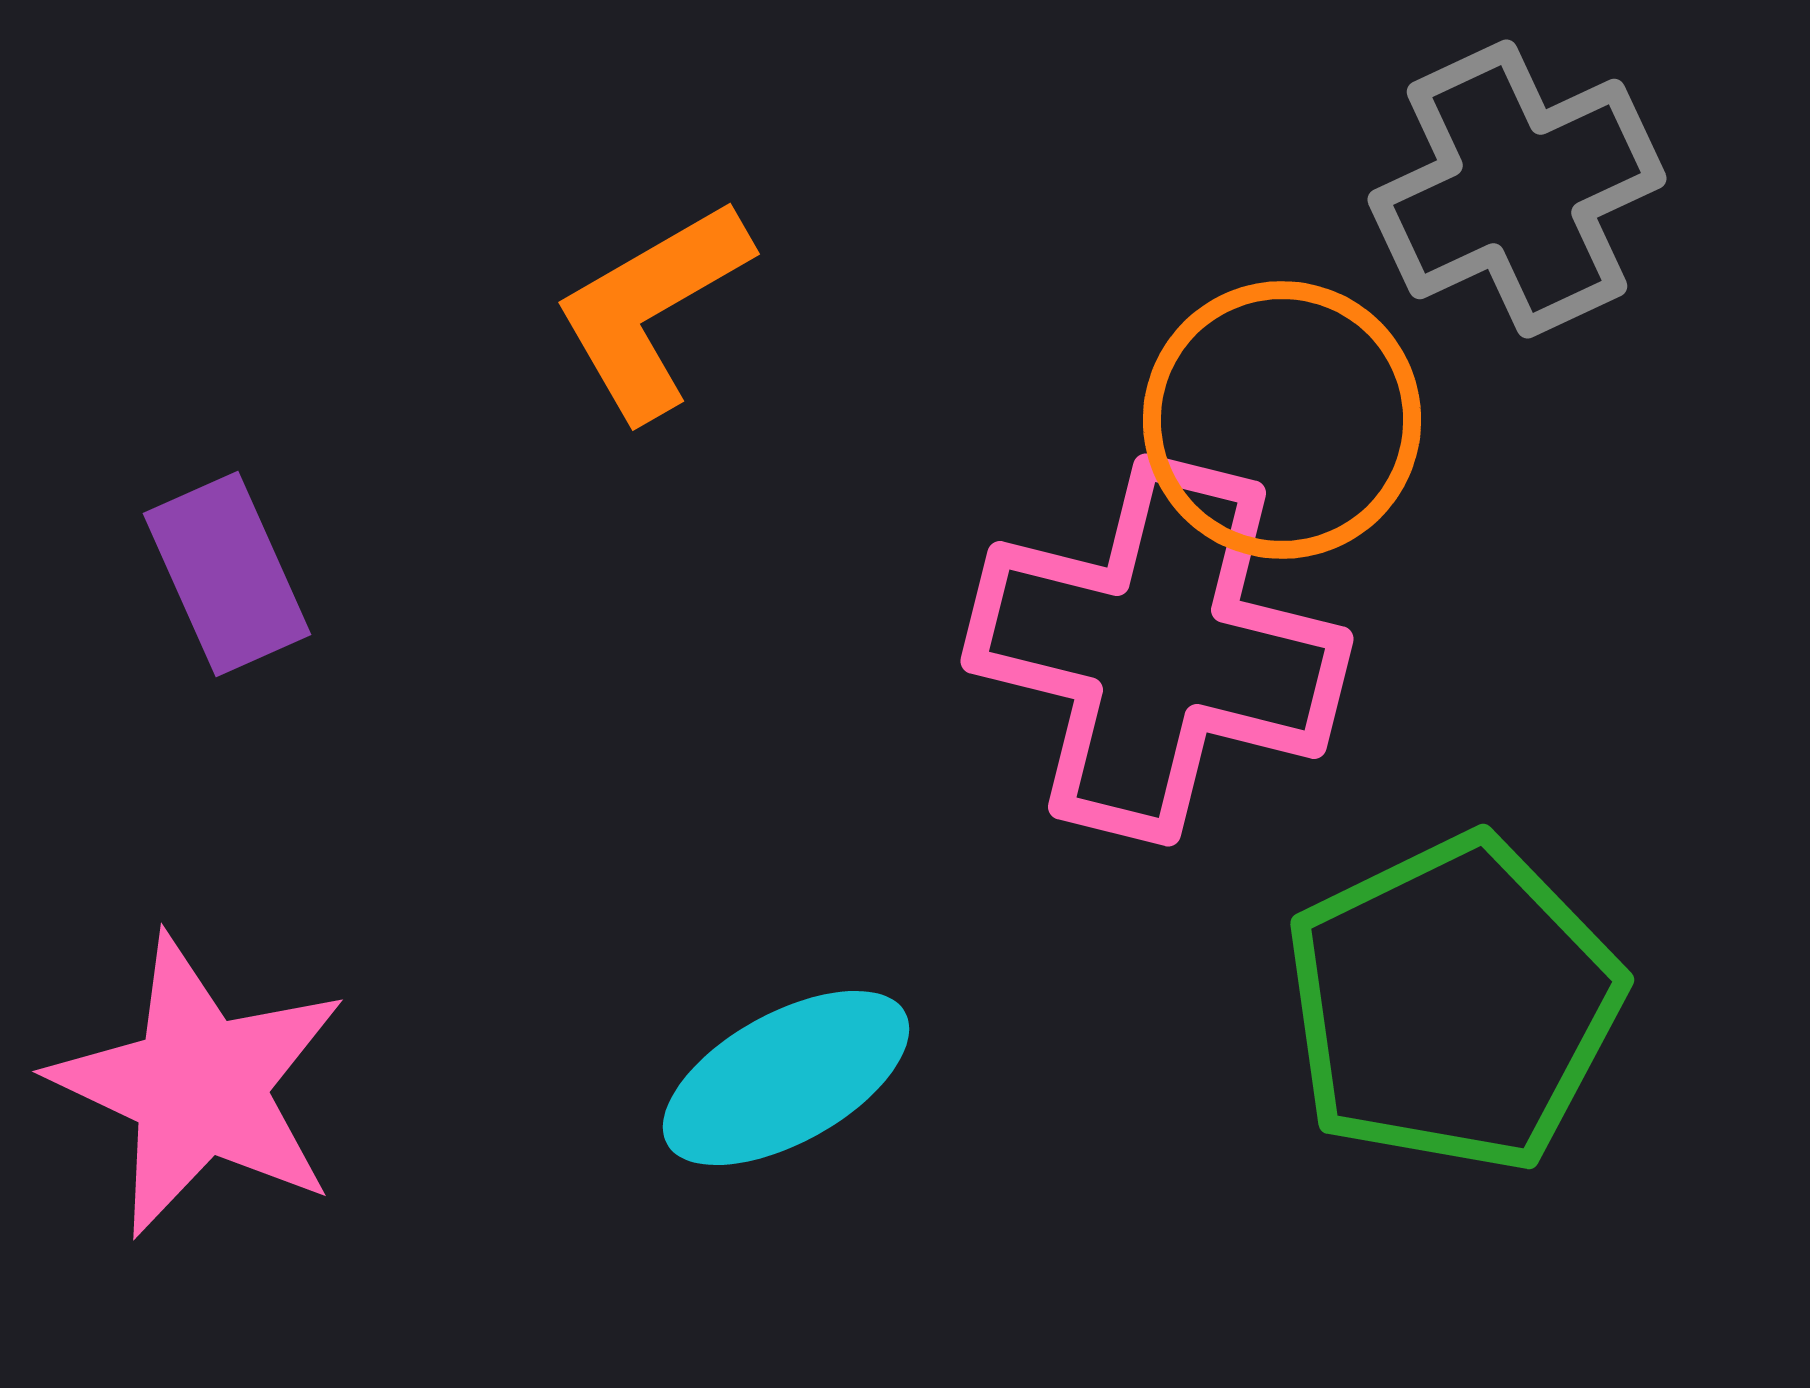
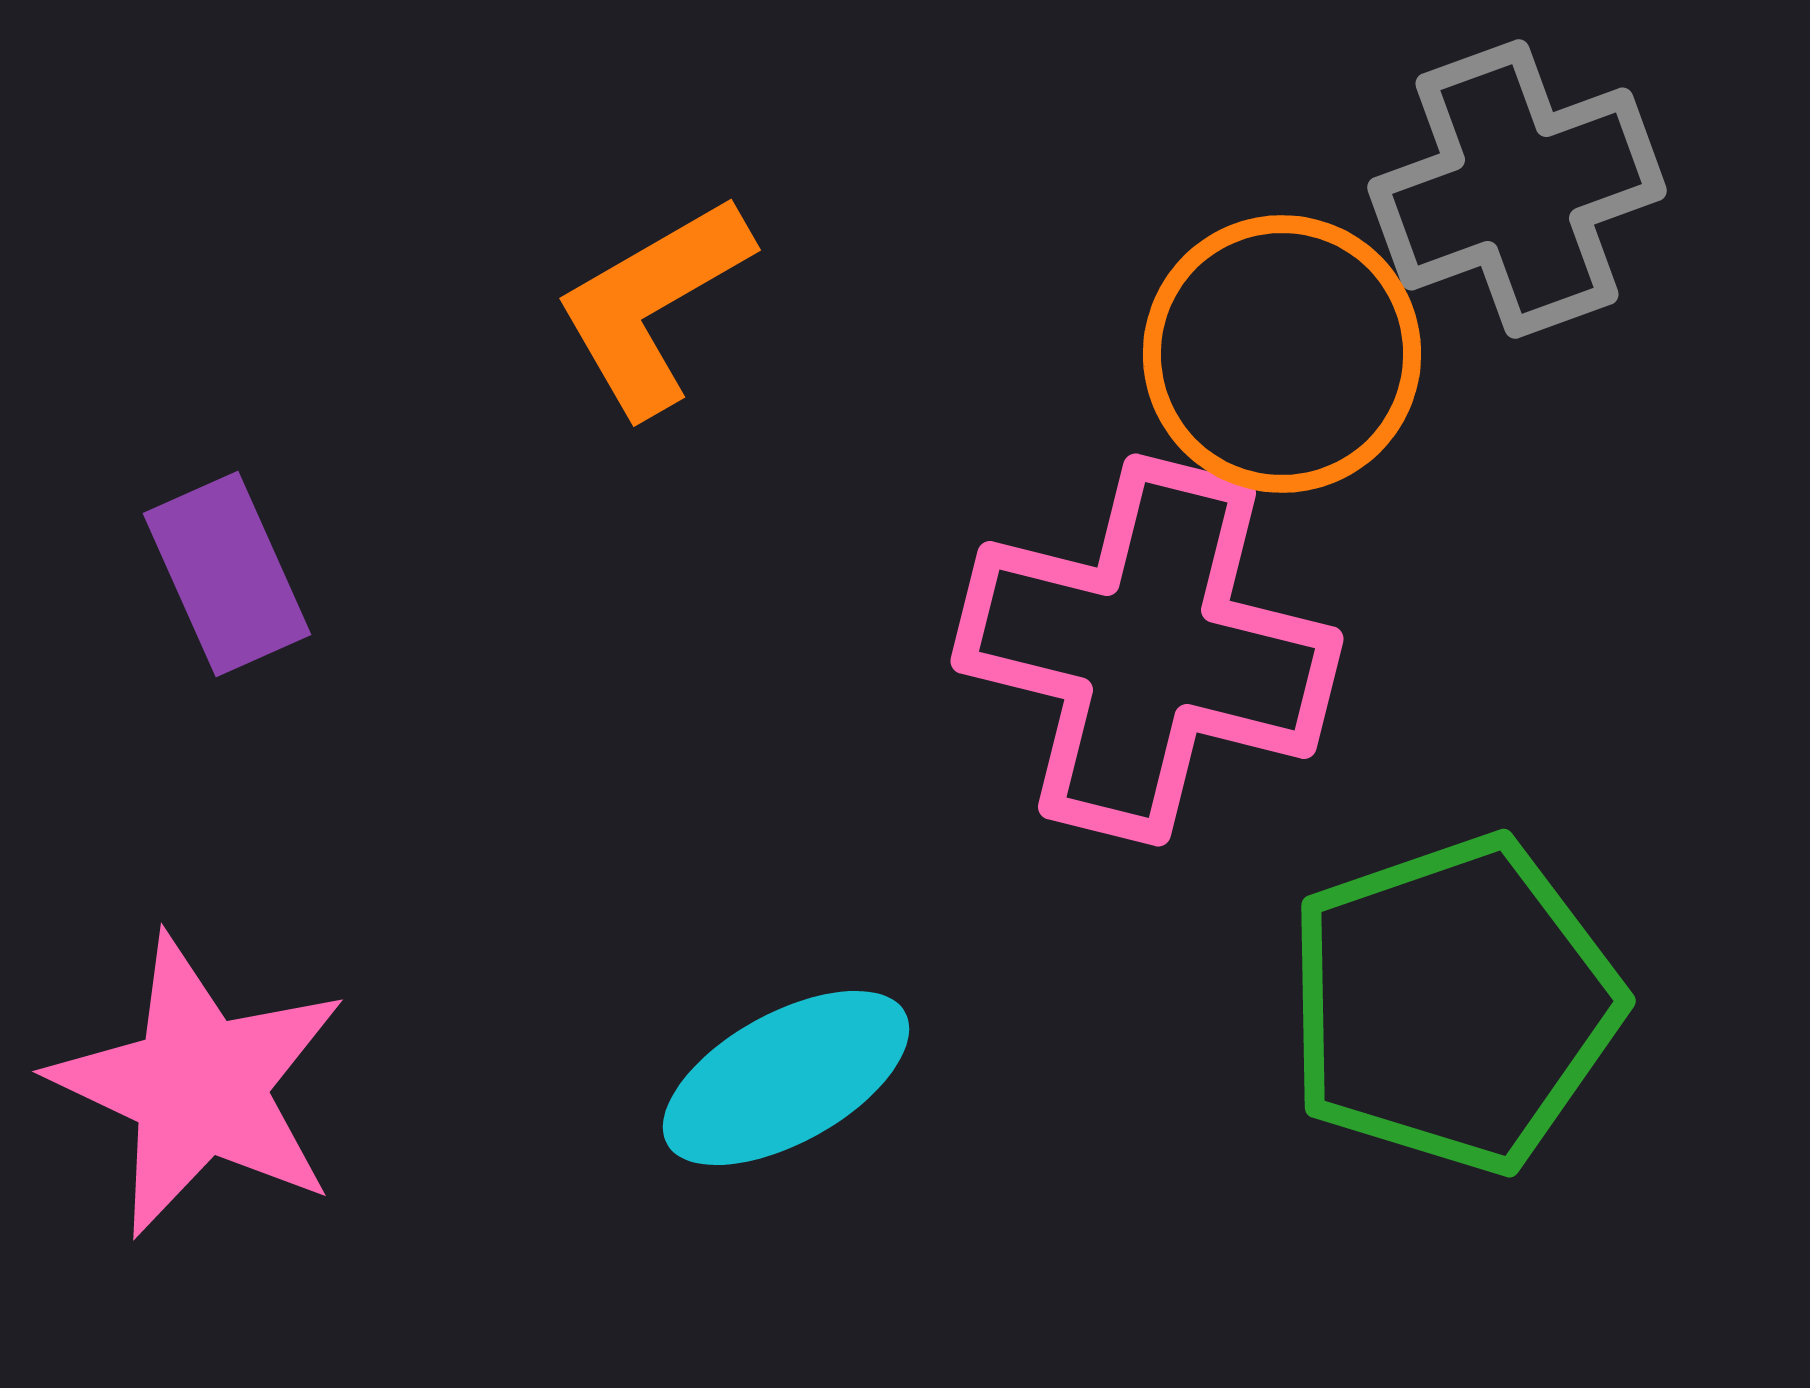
gray cross: rotated 5 degrees clockwise
orange L-shape: moved 1 px right, 4 px up
orange circle: moved 66 px up
pink cross: moved 10 px left
green pentagon: rotated 7 degrees clockwise
